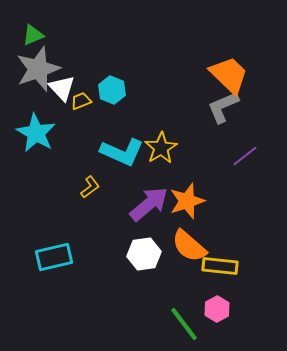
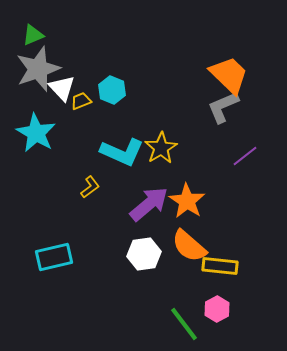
orange star: rotated 21 degrees counterclockwise
